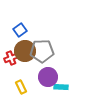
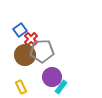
brown circle: moved 4 px down
red cross: moved 20 px right, 19 px up; rotated 24 degrees counterclockwise
purple circle: moved 4 px right
cyan rectangle: rotated 56 degrees counterclockwise
